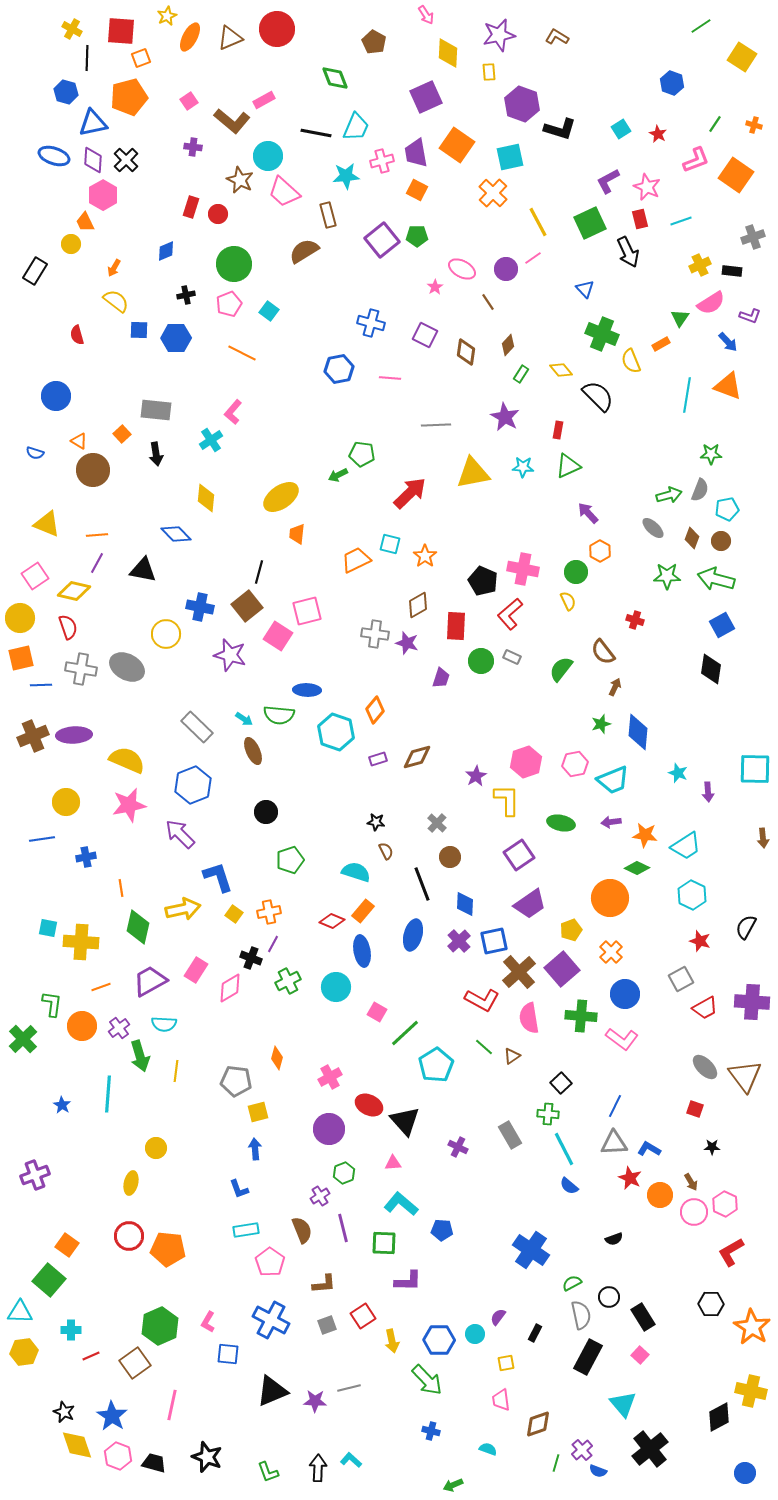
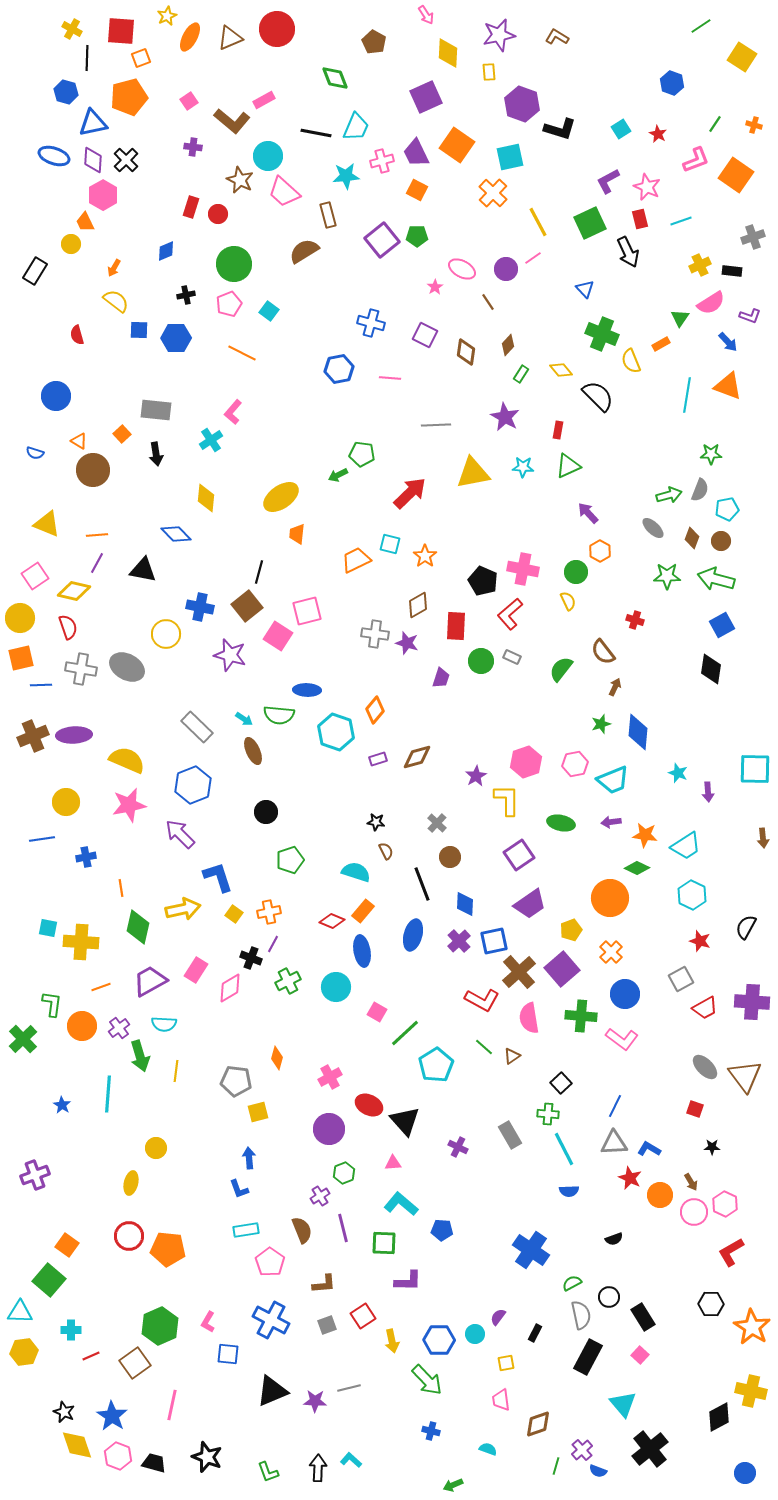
purple trapezoid at (416, 153): rotated 16 degrees counterclockwise
blue arrow at (255, 1149): moved 6 px left, 9 px down
blue semicircle at (569, 1186): moved 5 px down; rotated 42 degrees counterclockwise
green line at (556, 1463): moved 3 px down
